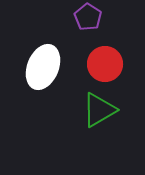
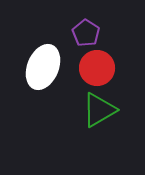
purple pentagon: moved 2 px left, 16 px down
red circle: moved 8 px left, 4 px down
